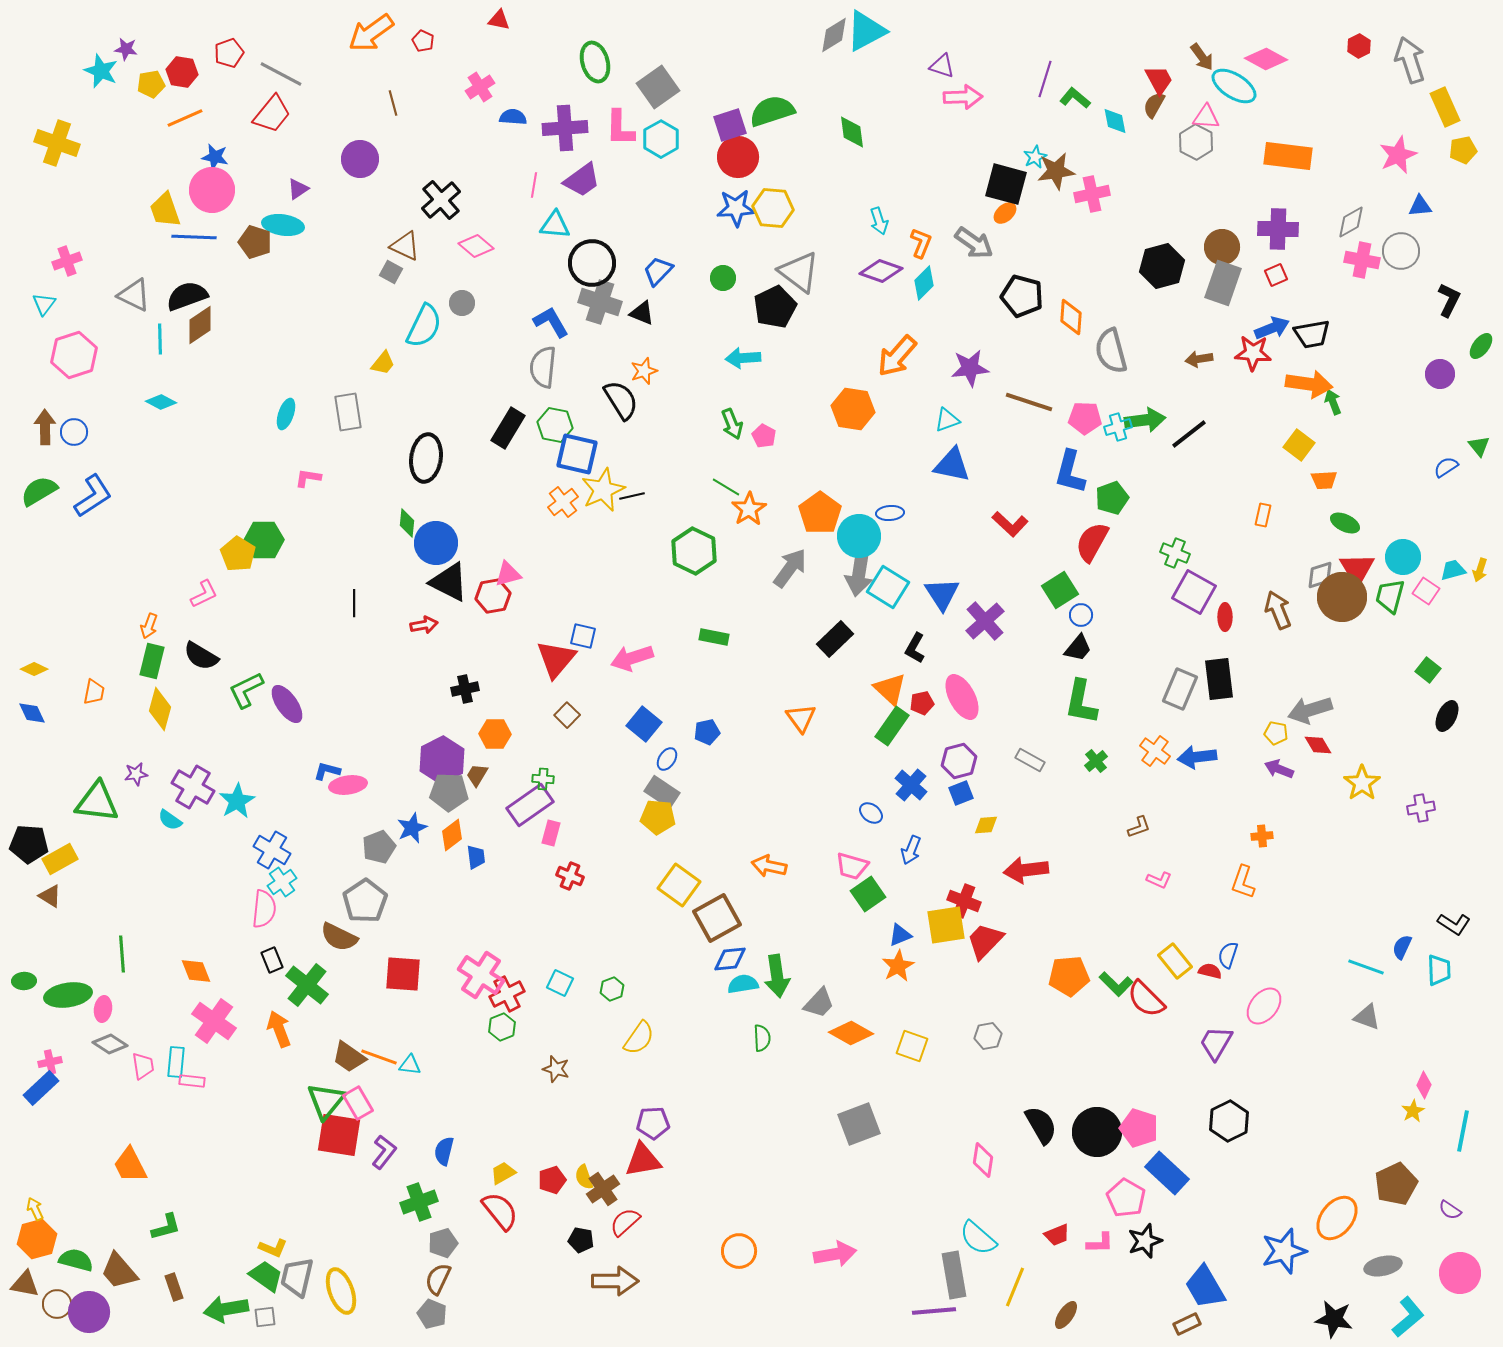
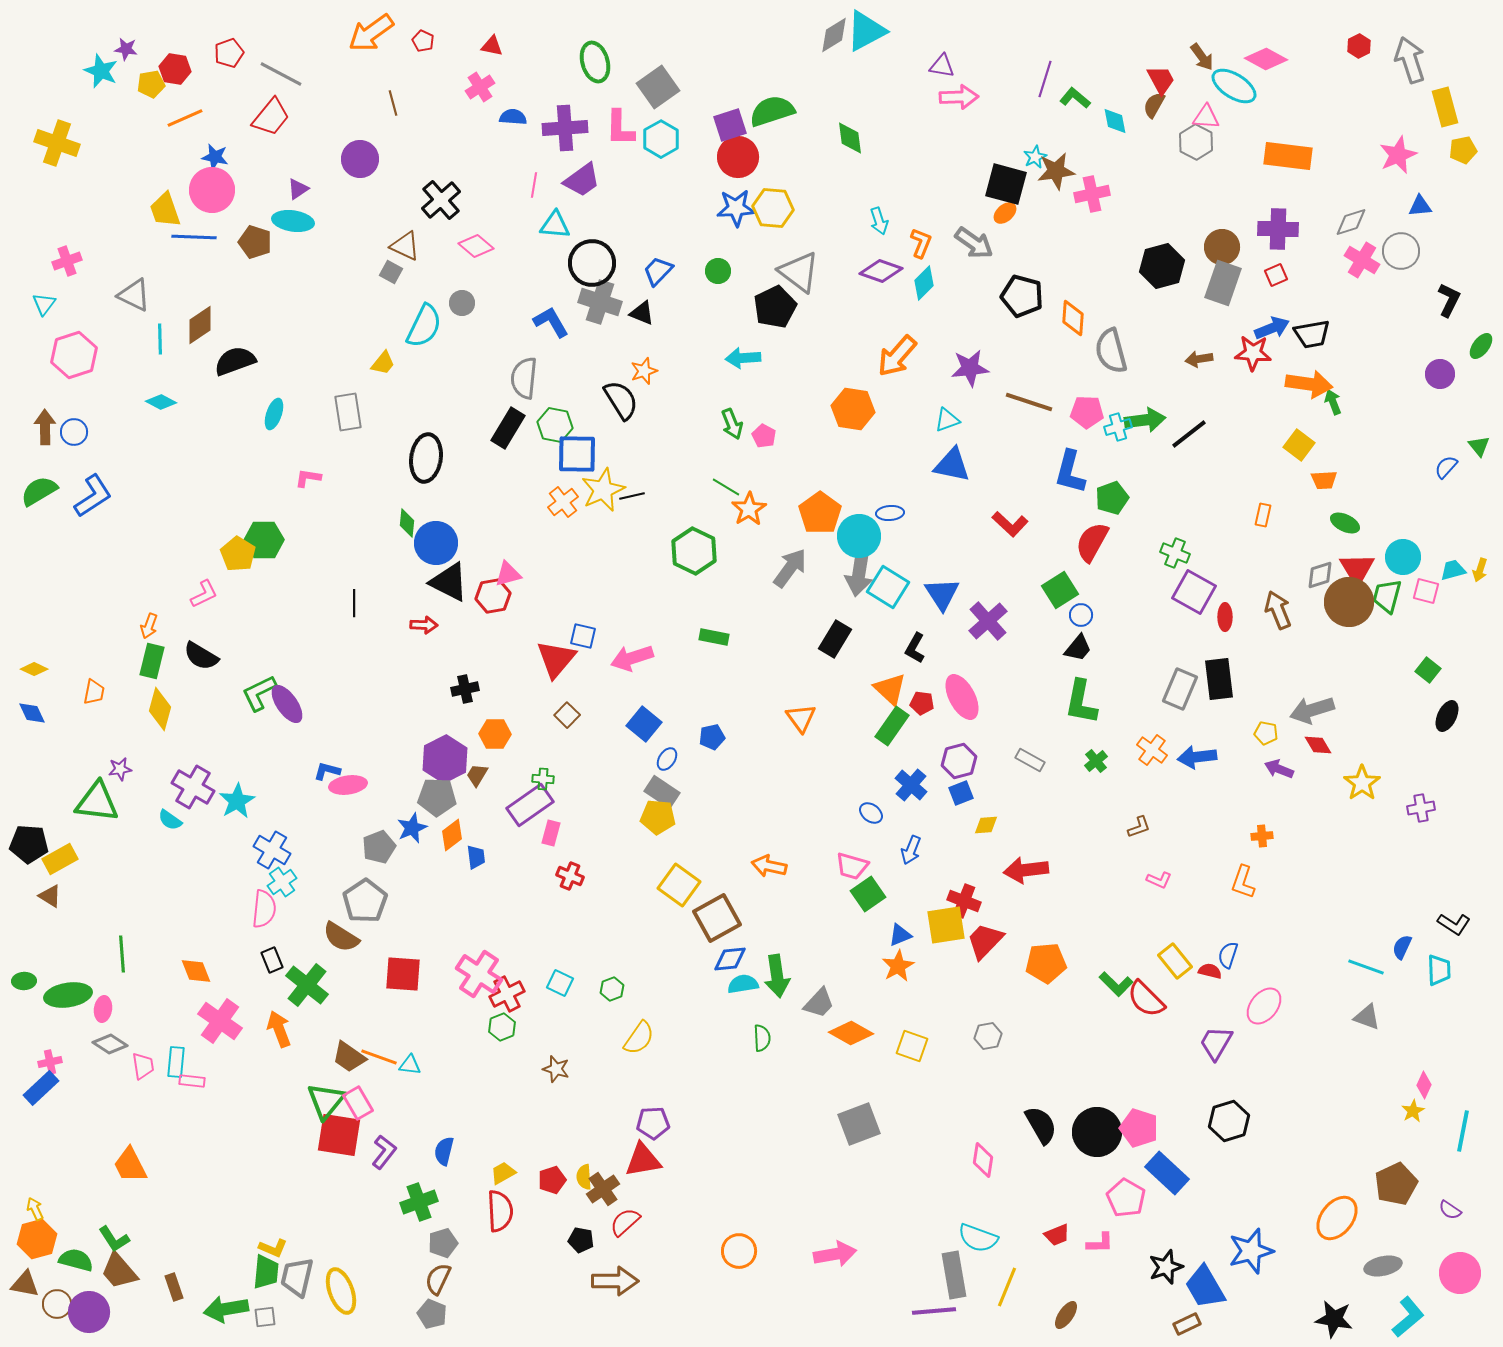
red triangle at (499, 20): moved 7 px left, 26 px down
purple triangle at (942, 66): rotated 8 degrees counterclockwise
red hexagon at (182, 72): moved 7 px left, 3 px up
red trapezoid at (1159, 80): moved 2 px right
pink arrow at (963, 97): moved 4 px left
yellow rectangle at (1445, 107): rotated 9 degrees clockwise
red trapezoid at (272, 114): moved 1 px left, 3 px down
green diamond at (852, 132): moved 2 px left, 6 px down
gray diamond at (1351, 222): rotated 12 degrees clockwise
cyan ellipse at (283, 225): moved 10 px right, 4 px up
pink cross at (1362, 260): rotated 20 degrees clockwise
green circle at (723, 278): moved 5 px left, 7 px up
black semicircle at (187, 296): moved 48 px right, 65 px down
orange diamond at (1071, 317): moved 2 px right, 1 px down
gray semicircle at (543, 367): moved 19 px left, 11 px down
cyan ellipse at (286, 414): moved 12 px left
pink pentagon at (1085, 418): moved 2 px right, 6 px up
blue square at (577, 454): rotated 12 degrees counterclockwise
blue semicircle at (1446, 467): rotated 15 degrees counterclockwise
pink square at (1426, 591): rotated 20 degrees counterclockwise
green trapezoid at (1390, 596): moved 3 px left
brown circle at (1342, 597): moved 7 px right, 5 px down
purple cross at (985, 621): moved 3 px right
red arrow at (424, 625): rotated 12 degrees clockwise
black rectangle at (835, 639): rotated 15 degrees counterclockwise
green L-shape at (246, 690): moved 13 px right, 3 px down
red pentagon at (922, 703): rotated 20 degrees clockwise
gray arrow at (1310, 710): moved 2 px right
blue pentagon at (707, 732): moved 5 px right, 5 px down
yellow pentagon at (1276, 733): moved 10 px left
orange cross at (1155, 751): moved 3 px left, 1 px up
purple hexagon at (442, 760): moved 3 px right, 1 px up
purple star at (136, 774): moved 16 px left, 5 px up
gray pentagon at (449, 792): moved 12 px left, 5 px down
brown semicircle at (339, 937): moved 2 px right; rotated 6 degrees clockwise
pink cross at (481, 975): moved 2 px left, 1 px up
orange pentagon at (1069, 976): moved 23 px left, 13 px up
pink cross at (214, 1021): moved 6 px right
black hexagon at (1229, 1121): rotated 9 degrees clockwise
yellow semicircle at (584, 1177): rotated 15 degrees clockwise
red semicircle at (500, 1211): rotated 36 degrees clockwise
green L-shape at (166, 1227): moved 52 px left, 12 px down; rotated 72 degrees clockwise
cyan semicircle at (978, 1238): rotated 21 degrees counterclockwise
black star at (1145, 1241): moved 21 px right, 26 px down
blue star at (1284, 1251): moved 33 px left
green trapezoid at (266, 1276): moved 4 px up; rotated 60 degrees clockwise
yellow line at (1015, 1287): moved 8 px left
